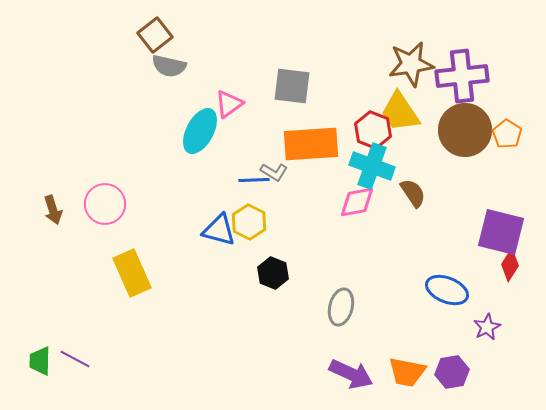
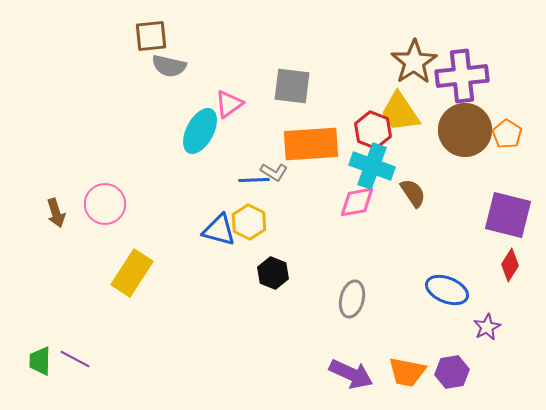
brown square: moved 4 px left, 1 px down; rotated 32 degrees clockwise
brown star: moved 3 px right, 2 px up; rotated 24 degrees counterclockwise
brown arrow: moved 3 px right, 3 px down
purple square: moved 7 px right, 17 px up
yellow rectangle: rotated 57 degrees clockwise
gray ellipse: moved 11 px right, 8 px up
